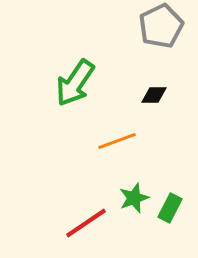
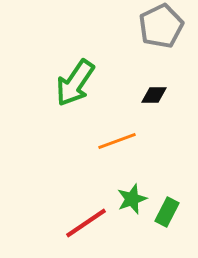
green star: moved 2 px left, 1 px down
green rectangle: moved 3 px left, 4 px down
